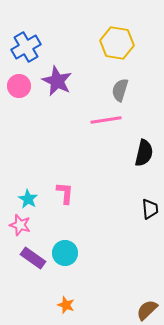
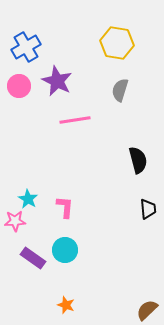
pink line: moved 31 px left
black semicircle: moved 6 px left, 7 px down; rotated 28 degrees counterclockwise
pink L-shape: moved 14 px down
black trapezoid: moved 2 px left
pink star: moved 5 px left, 4 px up; rotated 20 degrees counterclockwise
cyan circle: moved 3 px up
